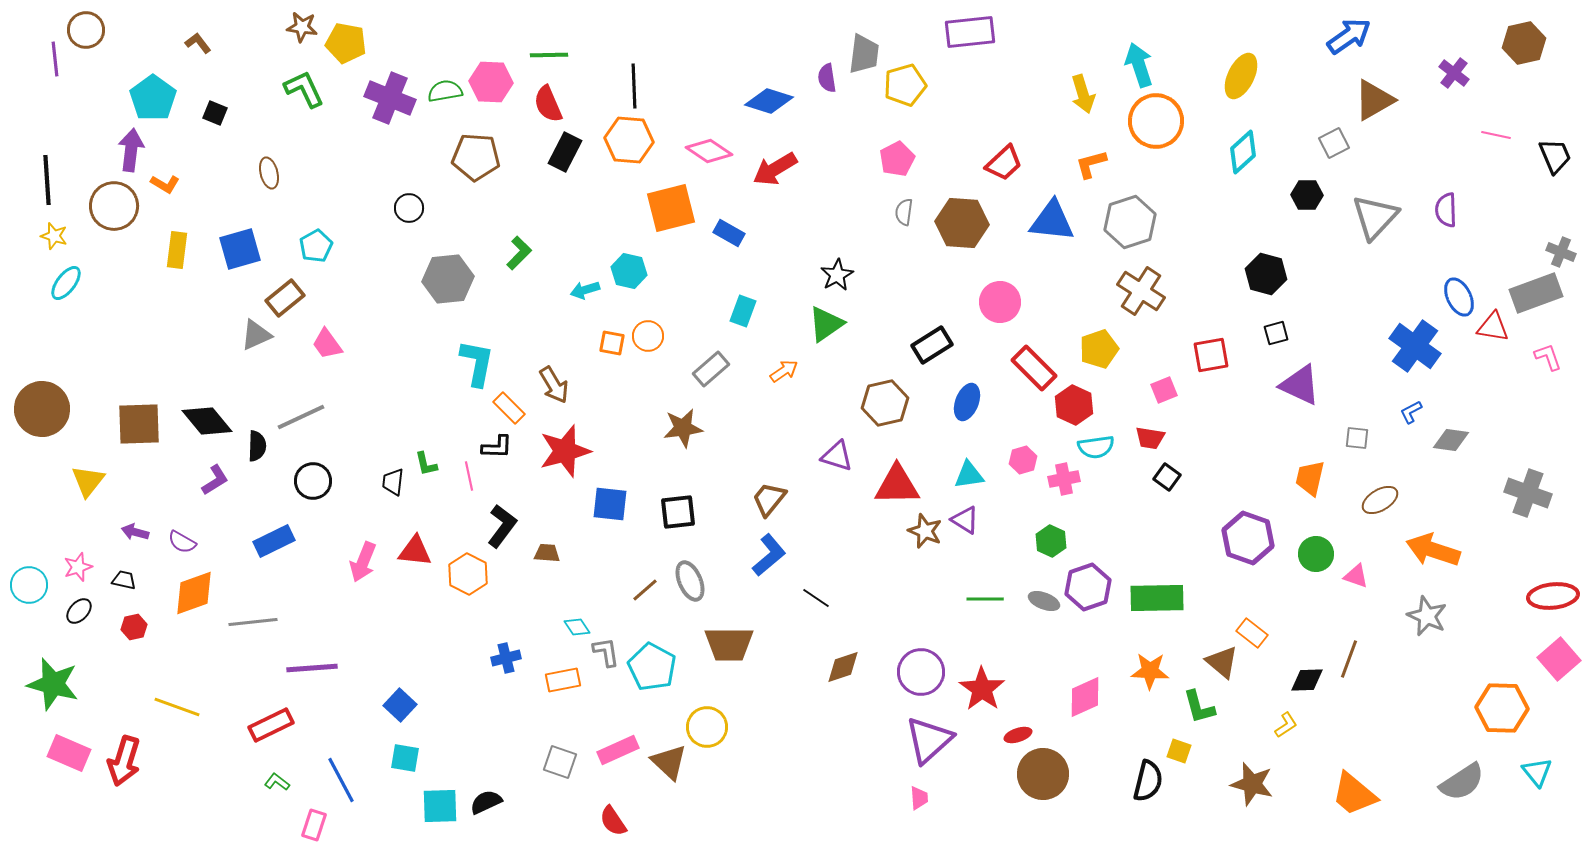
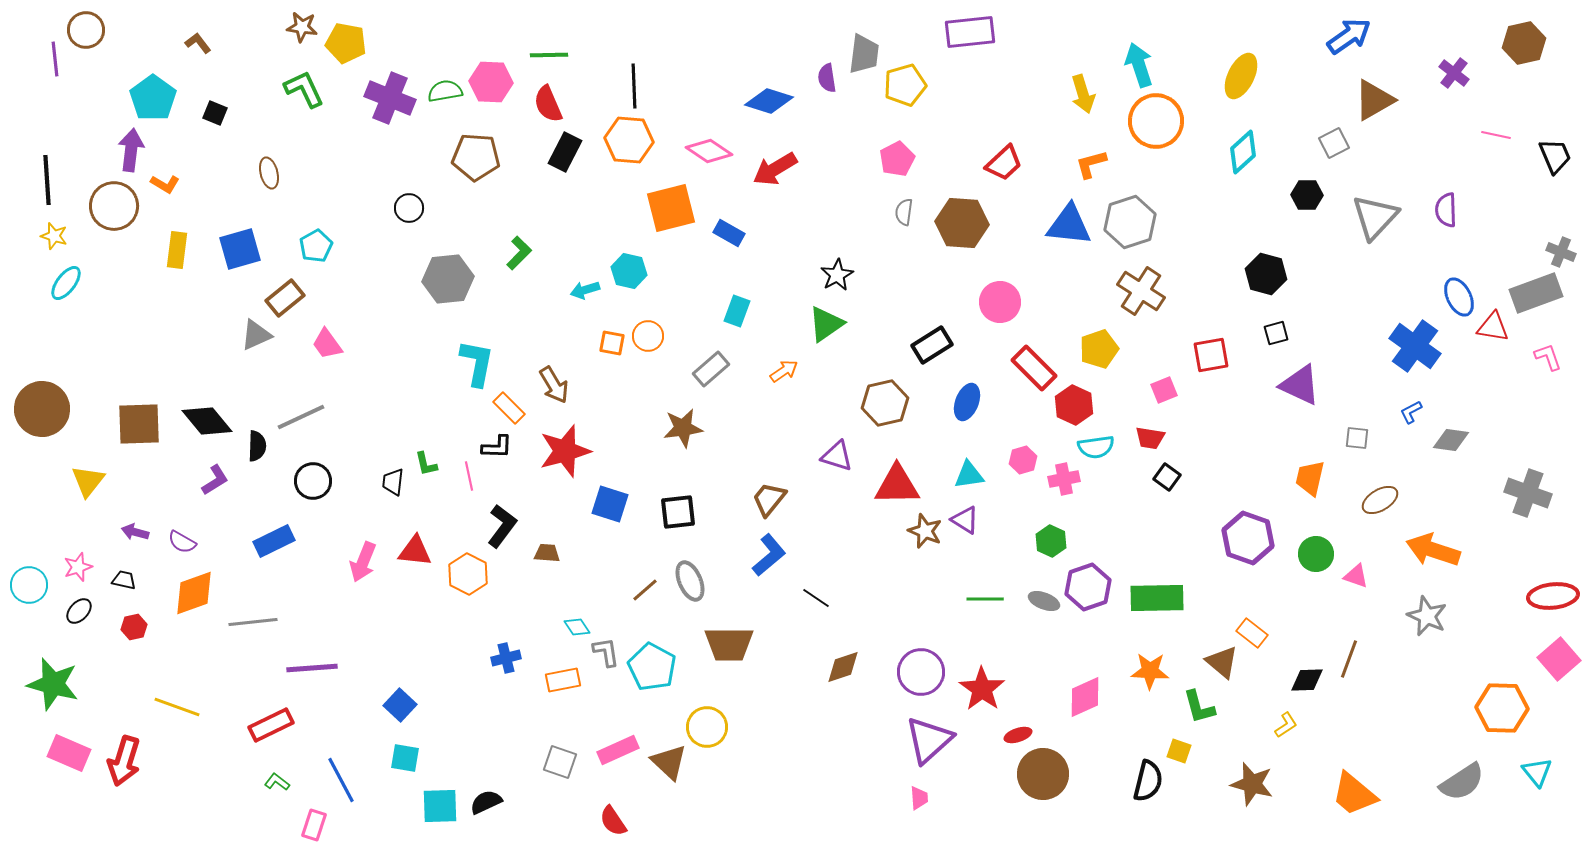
blue triangle at (1052, 221): moved 17 px right, 4 px down
cyan rectangle at (743, 311): moved 6 px left
blue square at (610, 504): rotated 12 degrees clockwise
